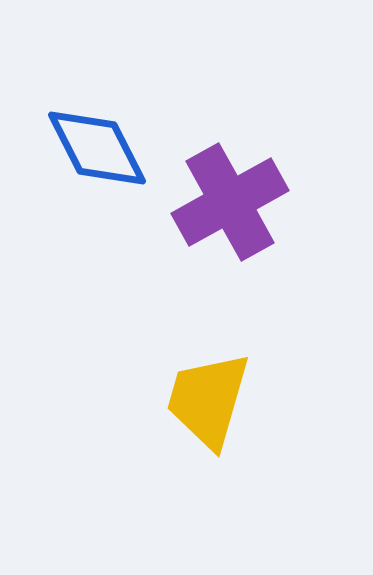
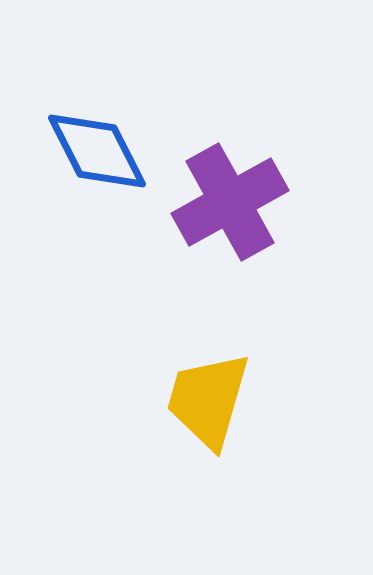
blue diamond: moved 3 px down
